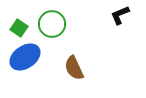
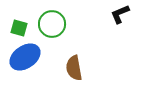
black L-shape: moved 1 px up
green square: rotated 18 degrees counterclockwise
brown semicircle: rotated 15 degrees clockwise
